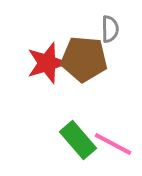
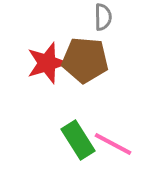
gray semicircle: moved 7 px left, 12 px up
brown pentagon: moved 1 px right, 1 px down
green rectangle: rotated 9 degrees clockwise
